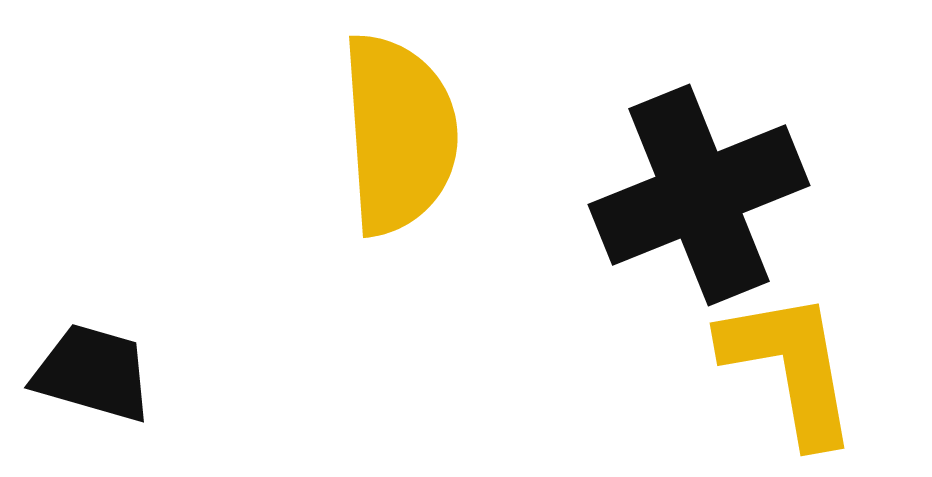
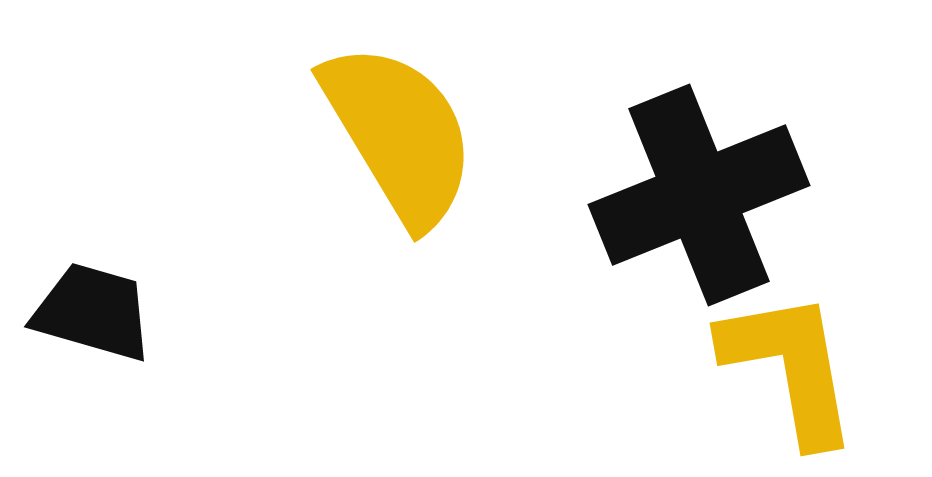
yellow semicircle: rotated 27 degrees counterclockwise
black trapezoid: moved 61 px up
